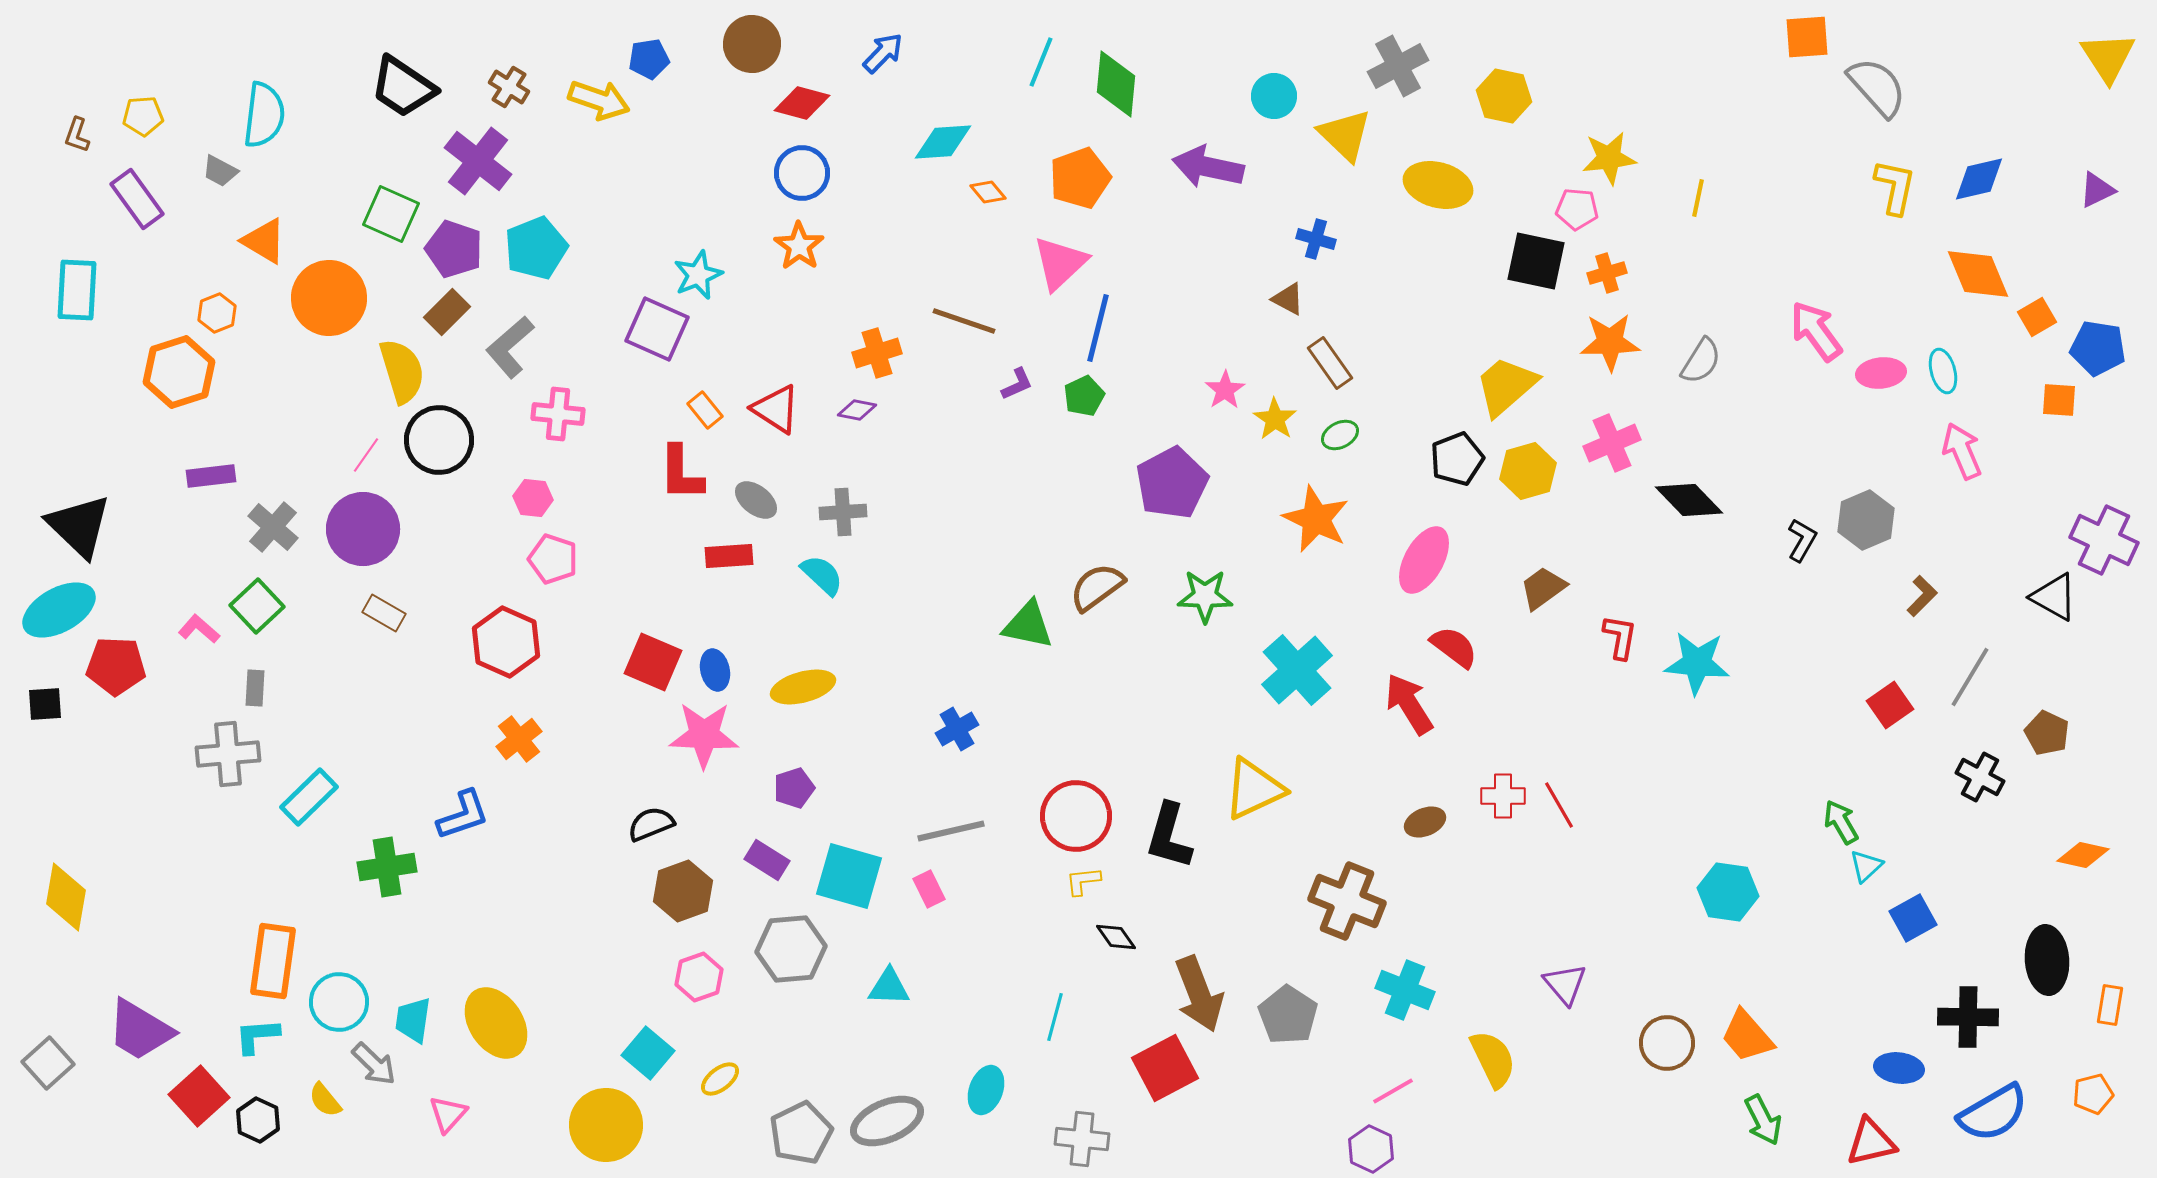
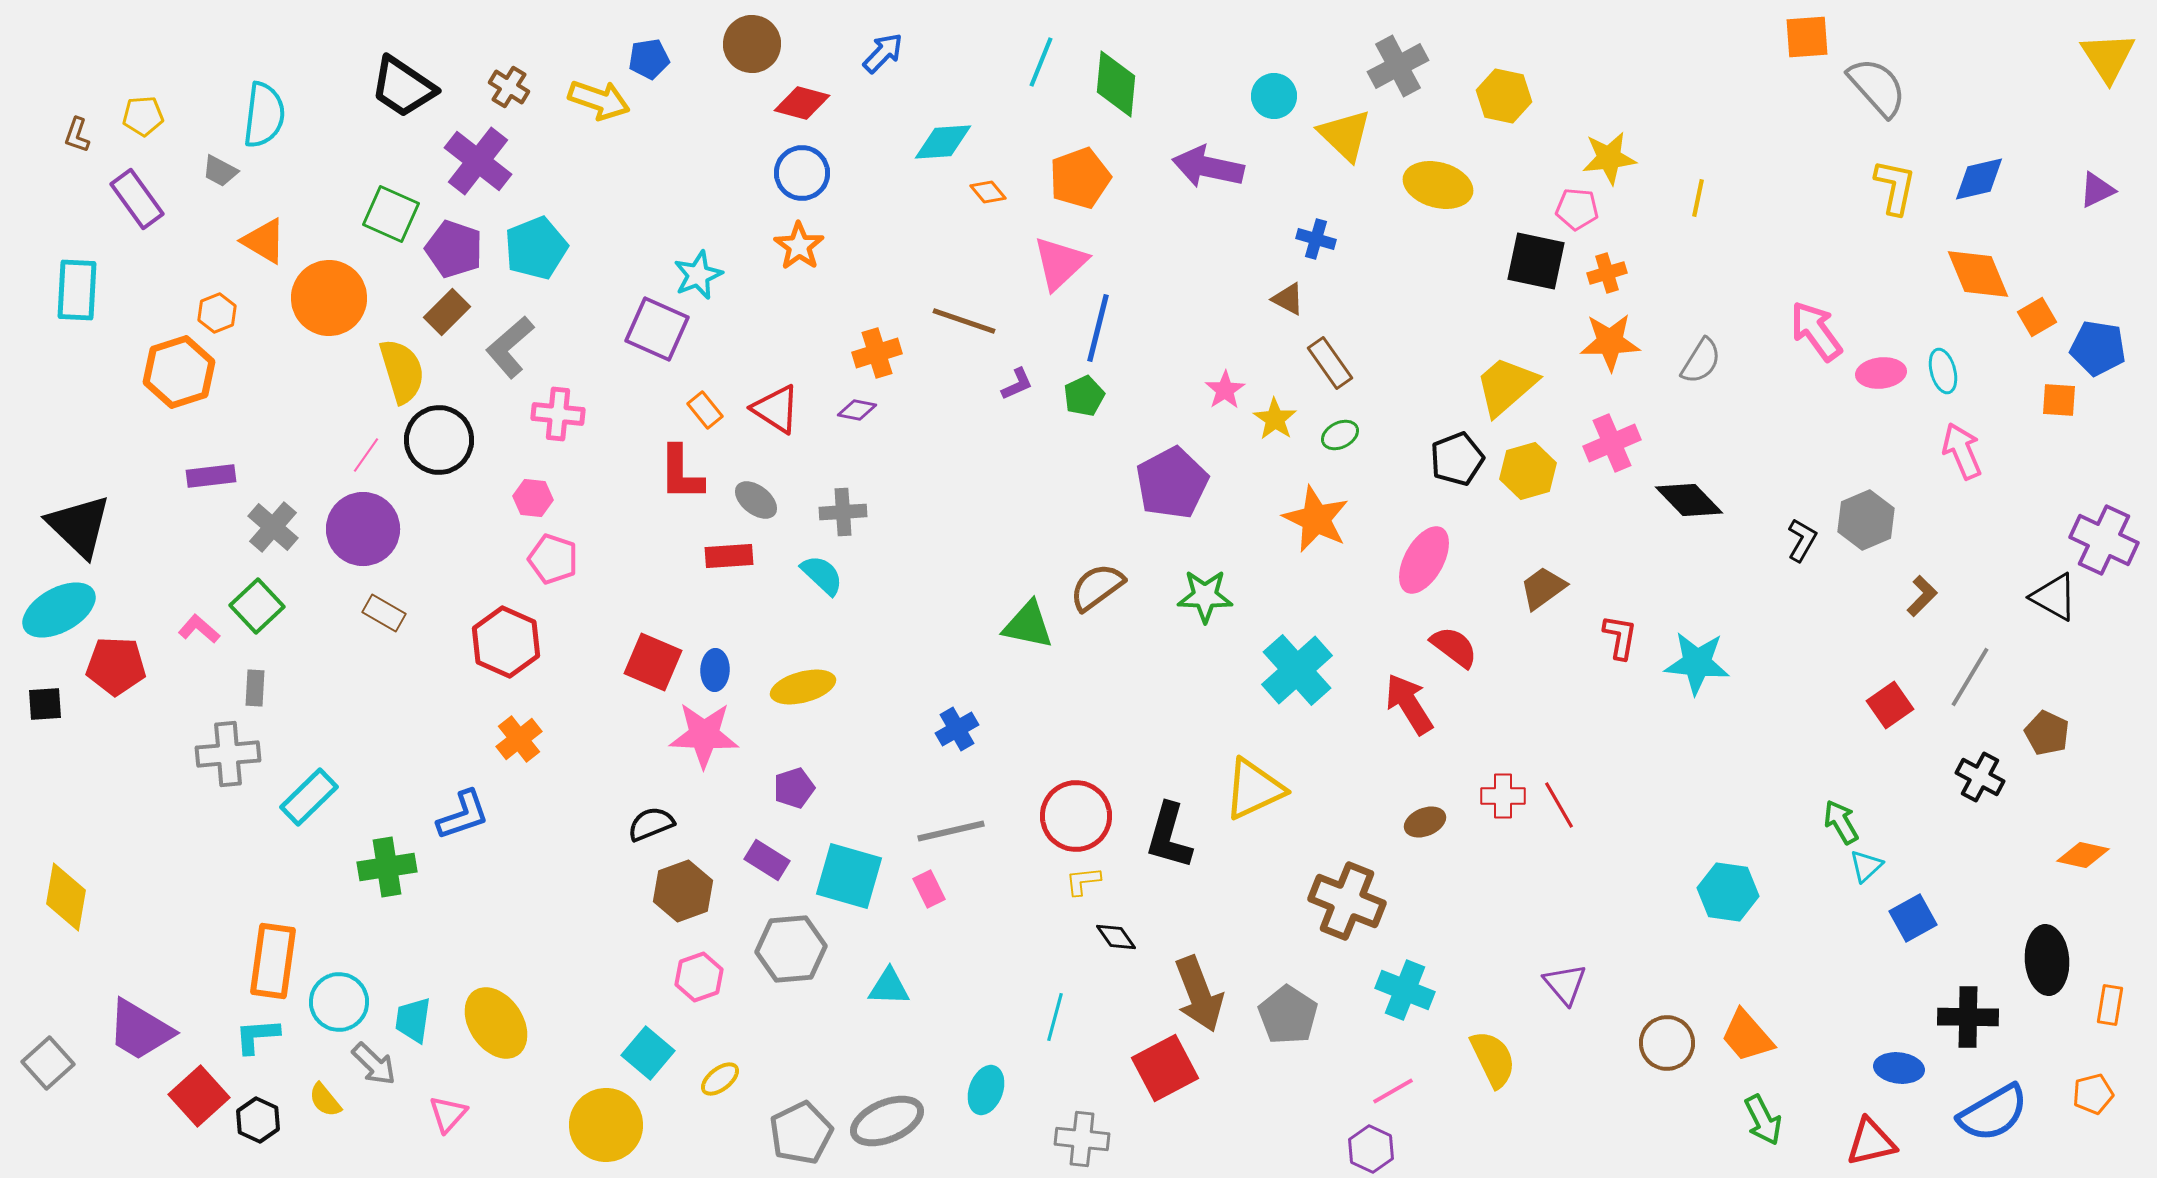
blue ellipse at (715, 670): rotated 15 degrees clockwise
